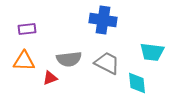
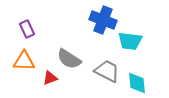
blue cross: rotated 12 degrees clockwise
purple rectangle: rotated 72 degrees clockwise
cyan trapezoid: moved 22 px left, 11 px up
gray semicircle: rotated 40 degrees clockwise
gray trapezoid: moved 8 px down
